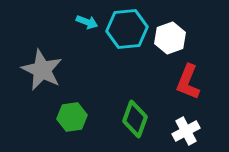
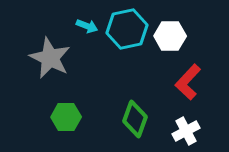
cyan arrow: moved 4 px down
cyan hexagon: rotated 6 degrees counterclockwise
white hexagon: moved 2 px up; rotated 20 degrees clockwise
gray star: moved 8 px right, 12 px up
red L-shape: rotated 21 degrees clockwise
green hexagon: moved 6 px left; rotated 8 degrees clockwise
